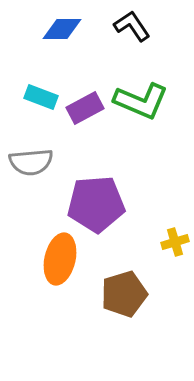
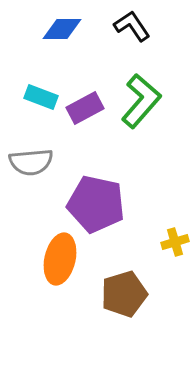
green L-shape: rotated 72 degrees counterclockwise
purple pentagon: rotated 16 degrees clockwise
